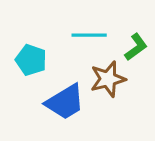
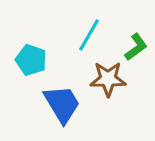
cyan line: rotated 60 degrees counterclockwise
brown star: rotated 15 degrees clockwise
blue trapezoid: moved 3 px left, 2 px down; rotated 90 degrees counterclockwise
